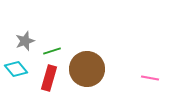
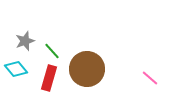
green line: rotated 66 degrees clockwise
pink line: rotated 30 degrees clockwise
